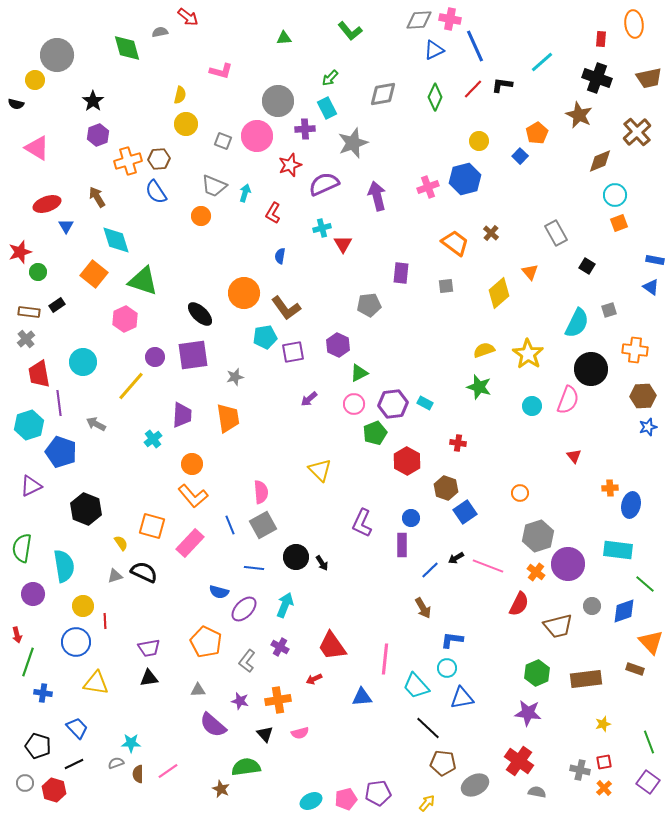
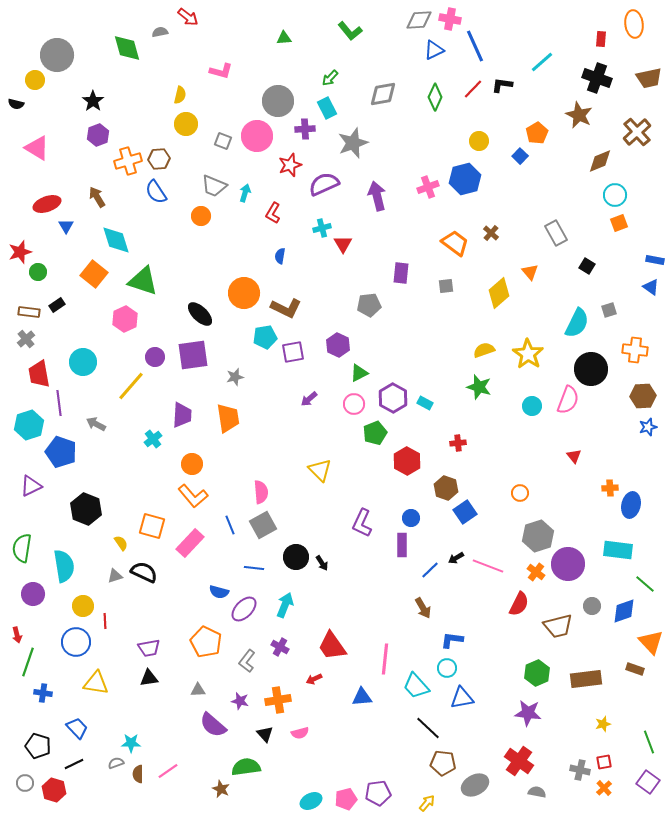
brown L-shape at (286, 308): rotated 28 degrees counterclockwise
purple hexagon at (393, 404): moved 6 px up; rotated 24 degrees counterclockwise
red cross at (458, 443): rotated 14 degrees counterclockwise
